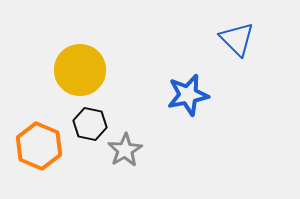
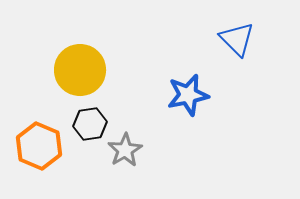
black hexagon: rotated 20 degrees counterclockwise
